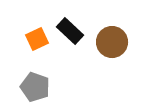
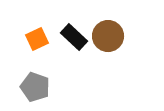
black rectangle: moved 4 px right, 6 px down
brown circle: moved 4 px left, 6 px up
